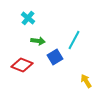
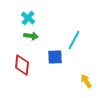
green arrow: moved 7 px left, 5 px up
blue square: rotated 28 degrees clockwise
red diamond: rotated 75 degrees clockwise
